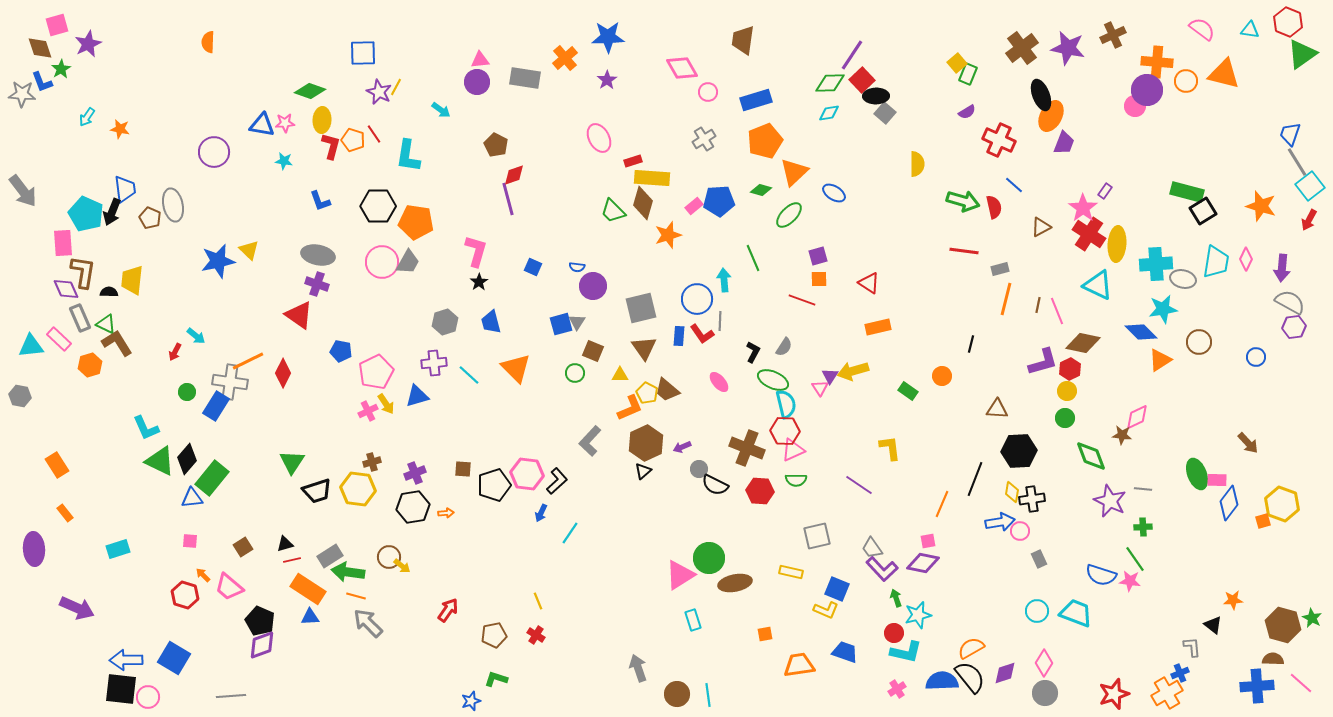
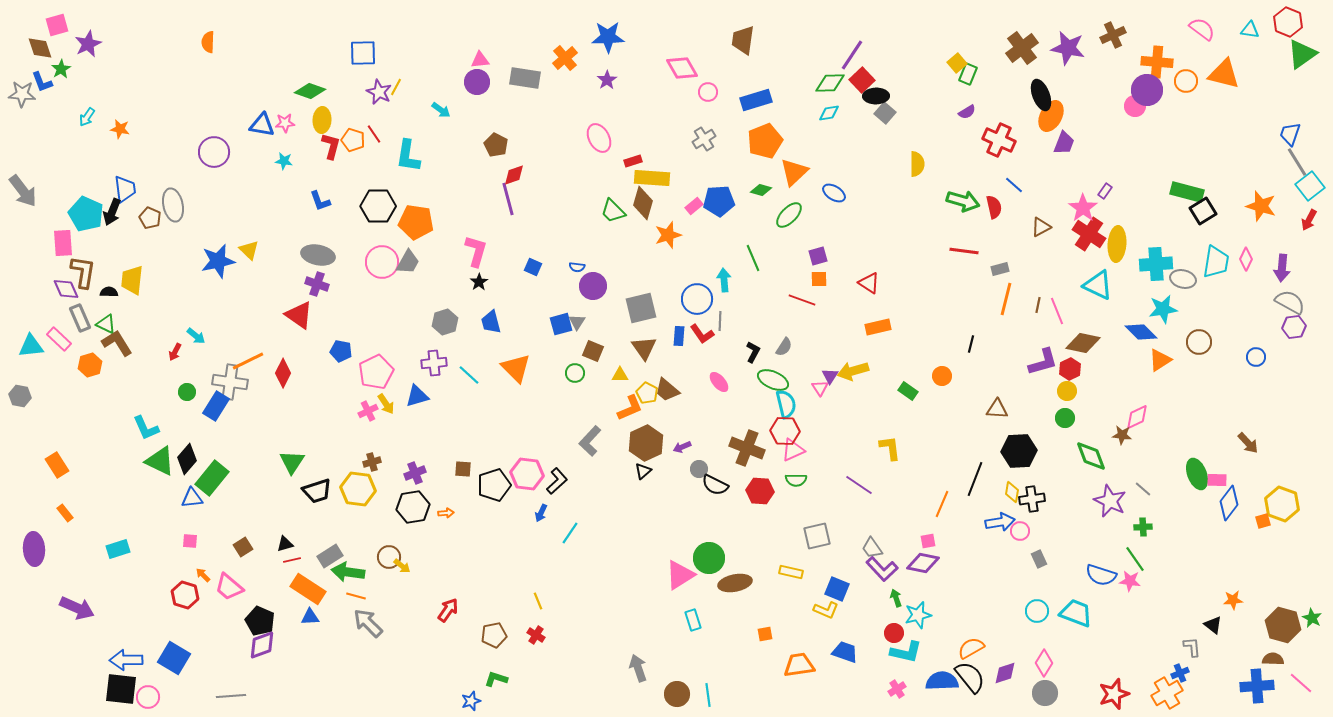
gray line at (1143, 489): rotated 36 degrees clockwise
